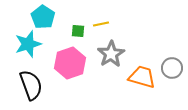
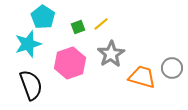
yellow line: rotated 28 degrees counterclockwise
green square: moved 4 px up; rotated 24 degrees counterclockwise
